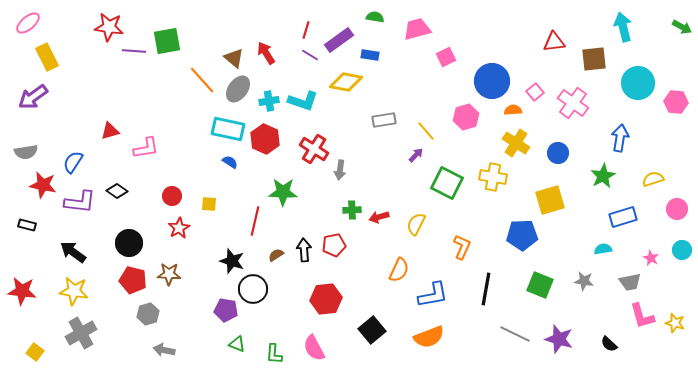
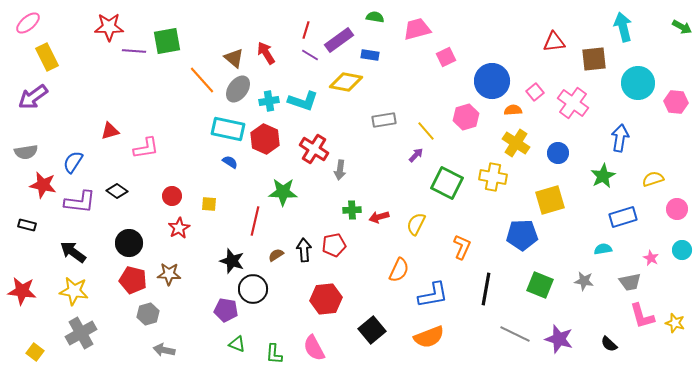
red star at (109, 27): rotated 8 degrees counterclockwise
